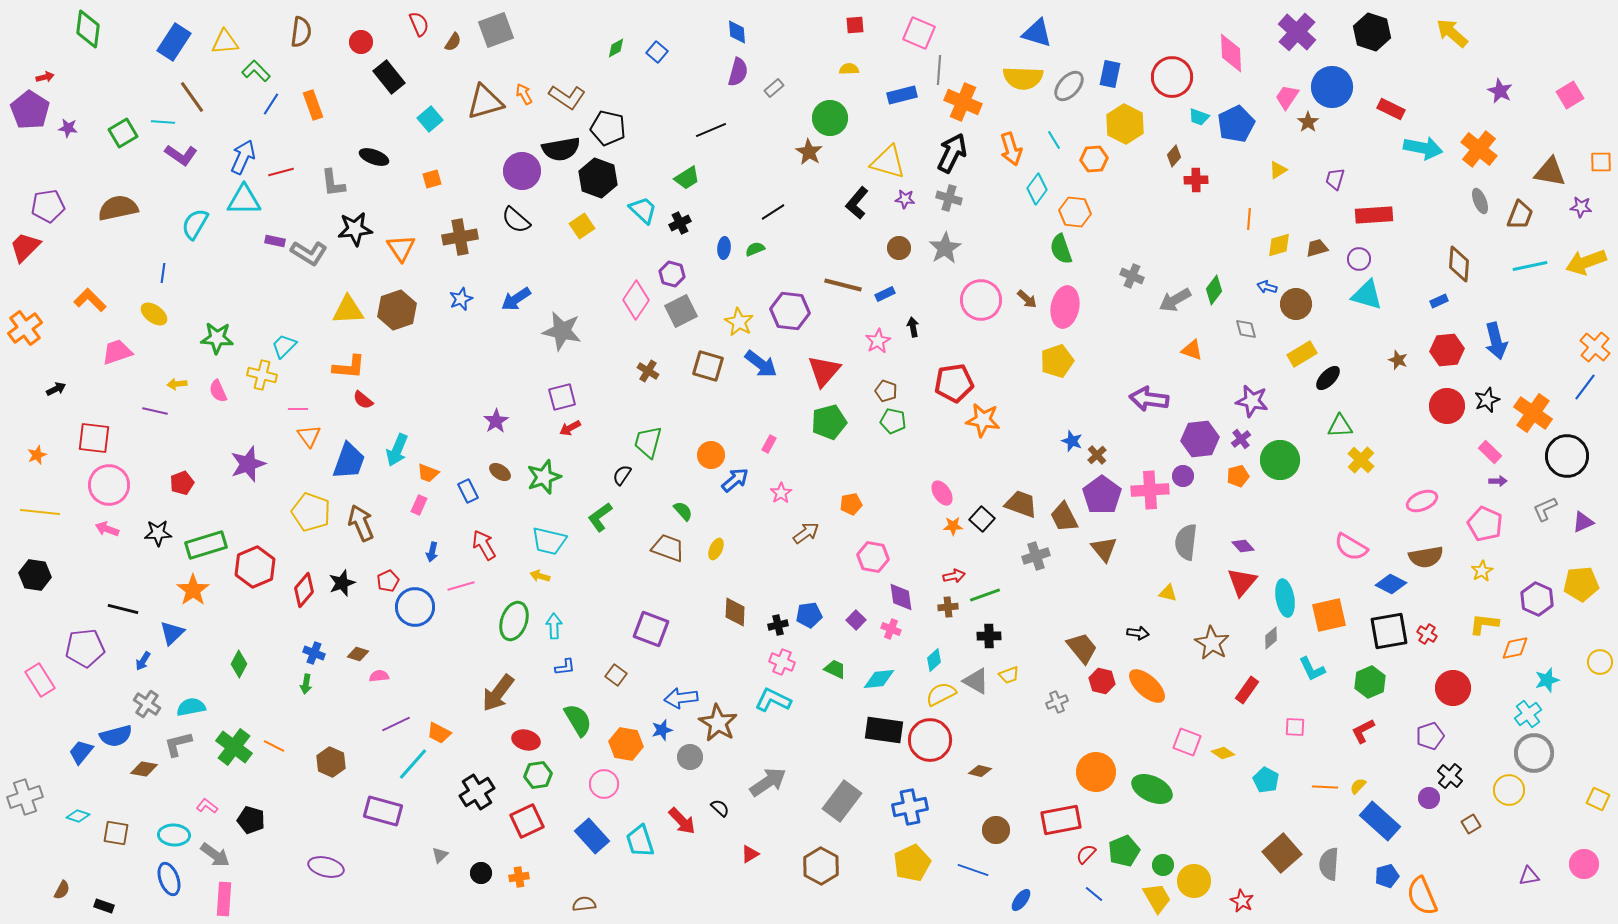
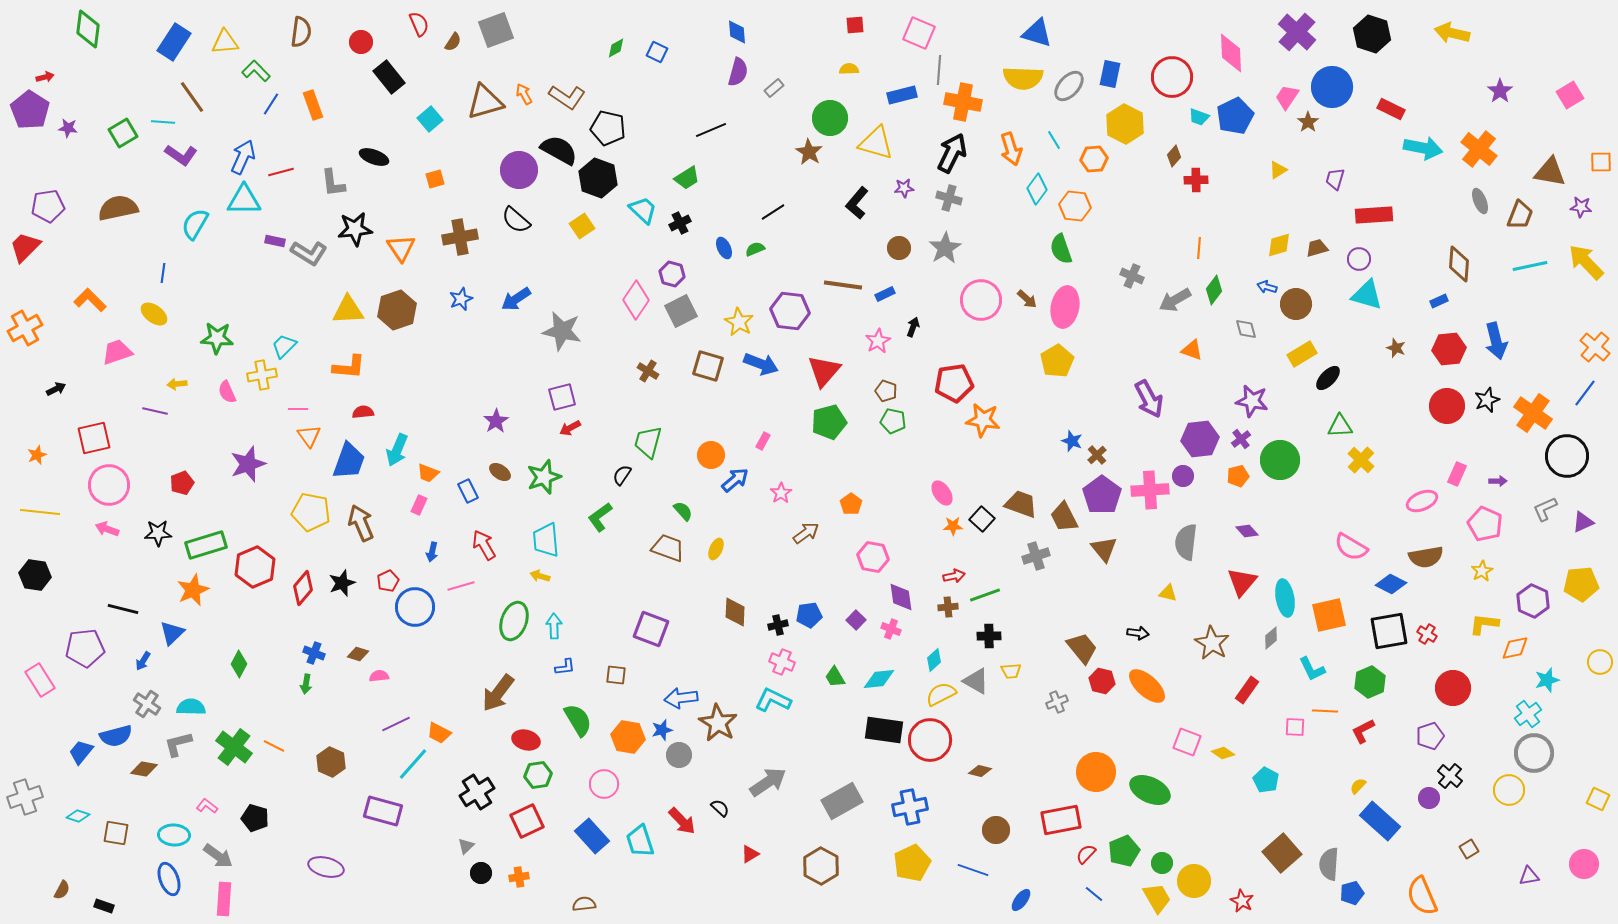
black hexagon at (1372, 32): moved 2 px down
yellow arrow at (1452, 33): rotated 28 degrees counterclockwise
blue square at (657, 52): rotated 15 degrees counterclockwise
purple star at (1500, 91): rotated 10 degrees clockwise
orange cross at (963, 102): rotated 12 degrees counterclockwise
blue pentagon at (1236, 124): moved 1 px left, 8 px up
black semicircle at (561, 149): moved 2 px left, 1 px down; rotated 141 degrees counterclockwise
yellow triangle at (888, 162): moved 12 px left, 19 px up
purple circle at (522, 171): moved 3 px left, 1 px up
orange square at (432, 179): moved 3 px right
purple star at (905, 199): moved 1 px left, 11 px up; rotated 12 degrees counterclockwise
orange hexagon at (1075, 212): moved 6 px up
orange line at (1249, 219): moved 50 px left, 29 px down
blue ellipse at (724, 248): rotated 30 degrees counterclockwise
yellow arrow at (1586, 262): rotated 66 degrees clockwise
brown line at (843, 285): rotated 6 degrees counterclockwise
black arrow at (913, 327): rotated 30 degrees clockwise
orange cross at (25, 328): rotated 8 degrees clockwise
red hexagon at (1447, 350): moved 2 px right, 1 px up
brown star at (1398, 360): moved 2 px left, 12 px up
yellow pentagon at (1057, 361): rotated 12 degrees counterclockwise
blue arrow at (761, 364): rotated 16 degrees counterclockwise
yellow cross at (262, 375): rotated 24 degrees counterclockwise
blue line at (1585, 387): moved 6 px down
pink semicircle at (218, 391): moved 9 px right, 1 px down
purple arrow at (1149, 399): rotated 126 degrees counterclockwise
red semicircle at (363, 400): moved 12 px down; rotated 135 degrees clockwise
red square at (94, 438): rotated 20 degrees counterclockwise
pink rectangle at (769, 444): moved 6 px left, 3 px up
pink rectangle at (1490, 452): moved 33 px left, 22 px down; rotated 70 degrees clockwise
orange pentagon at (851, 504): rotated 25 degrees counterclockwise
yellow pentagon at (311, 512): rotated 9 degrees counterclockwise
cyan trapezoid at (549, 541): moved 3 px left, 1 px up; rotated 72 degrees clockwise
purple diamond at (1243, 546): moved 4 px right, 15 px up
orange star at (193, 590): rotated 12 degrees clockwise
red diamond at (304, 590): moved 1 px left, 2 px up
purple hexagon at (1537, 599): moved 4 px left, 2 px down
green trapezoid at (835, 669): moved 8 px down; rotated 145 degrees counterclockwise
brown square at (616, 675): rotated 30 degrees counterclockwise
yellow trapezoid at (1009, 675): moved 2 px right, 4 px up; rotated 15 degrees clockwise
cyan semicircle at (191, 707): rotated 12 degrees clockwise
orange hexagon at (626, 744): moved 2 px right, 7 px up
gray circle at (690, 757): moved 11 px left, 2 px up
orange line at (1325, 787): moved 76 px up
green ellipse at (1152, 789): moved 2 px left, 1 px down
gray rectangle at (842, 801): rotated 24 degrees clockwise
black pentagon at (251, 820): moved 4 px right, 2 px up
brown square at (1471, 824): moved 2 px left, 25 px down
gray arrow at (215, 855): moved 3 px right, 1 px down
gray triangle at (440, 855): moved 26 px right, 9 px up
green circle at (1163, 865): moved 1 px left, 2 px up
blue pentagon at (1387, 876): moved 35 px left, 17 px down
